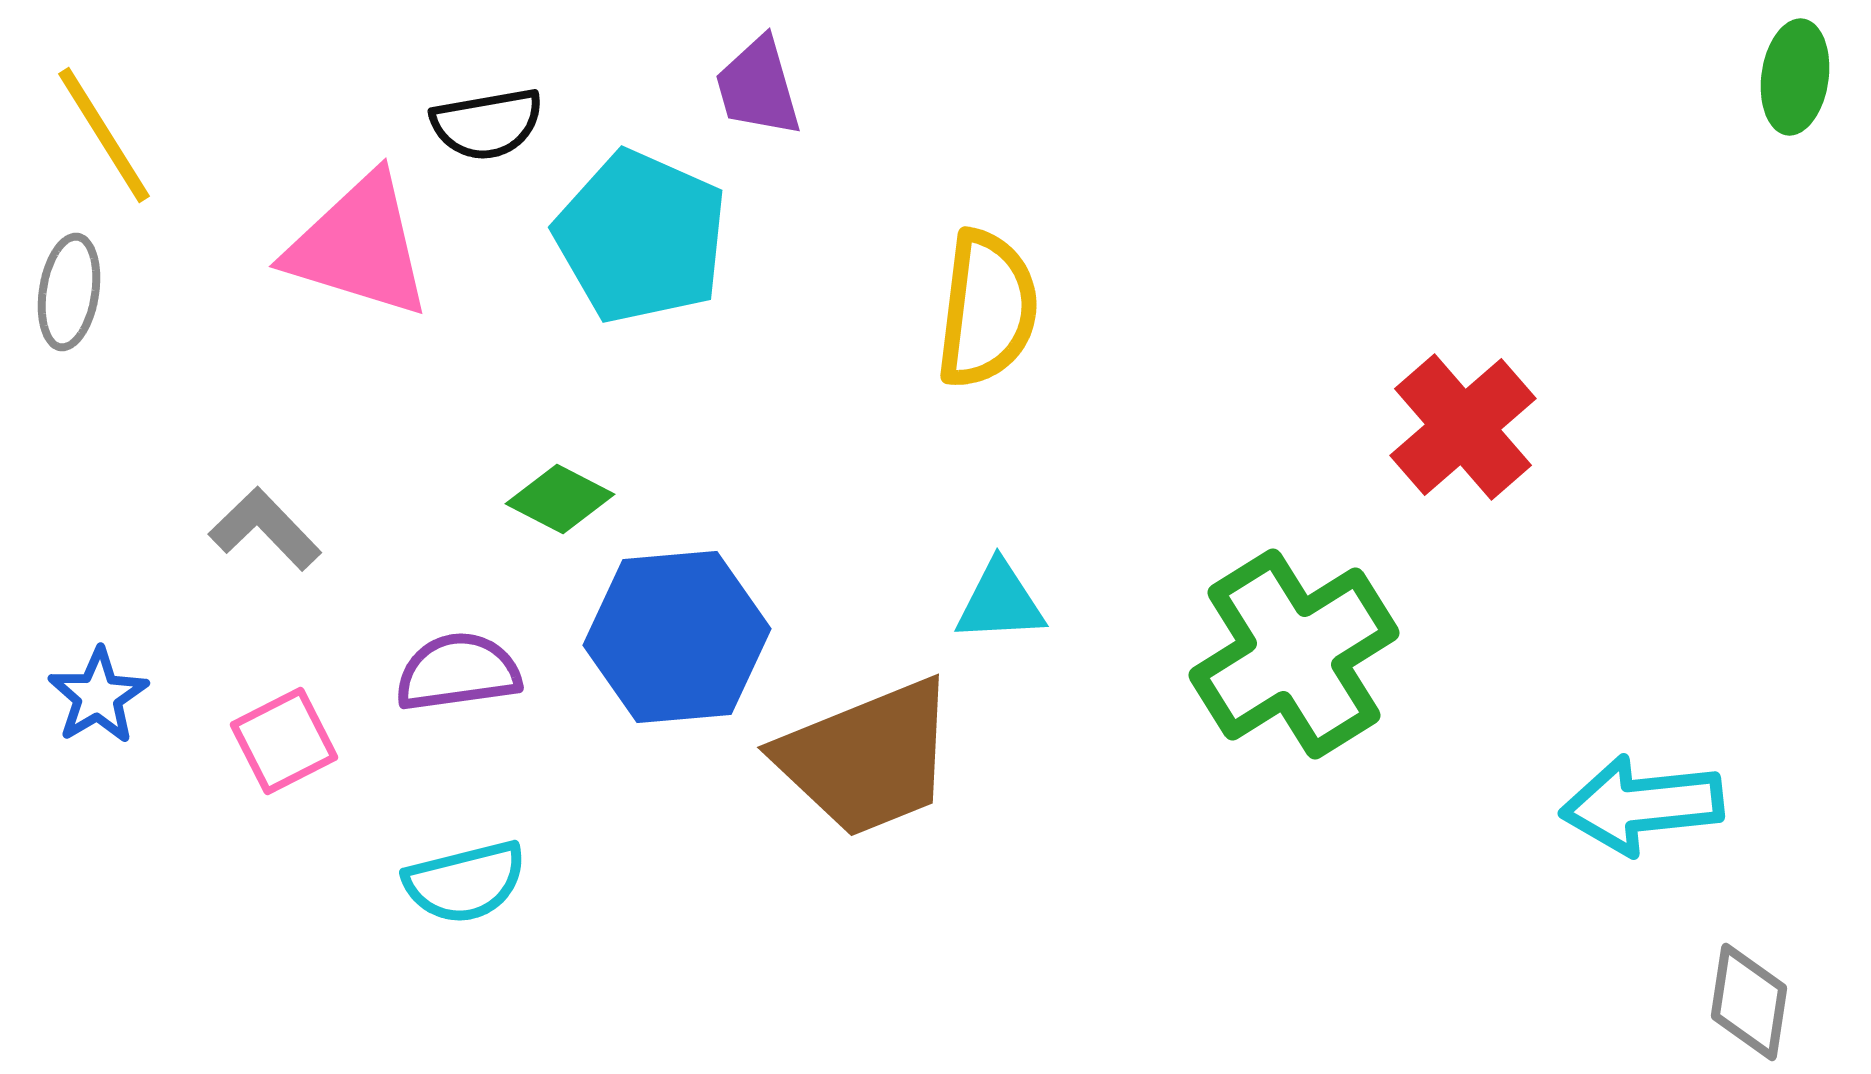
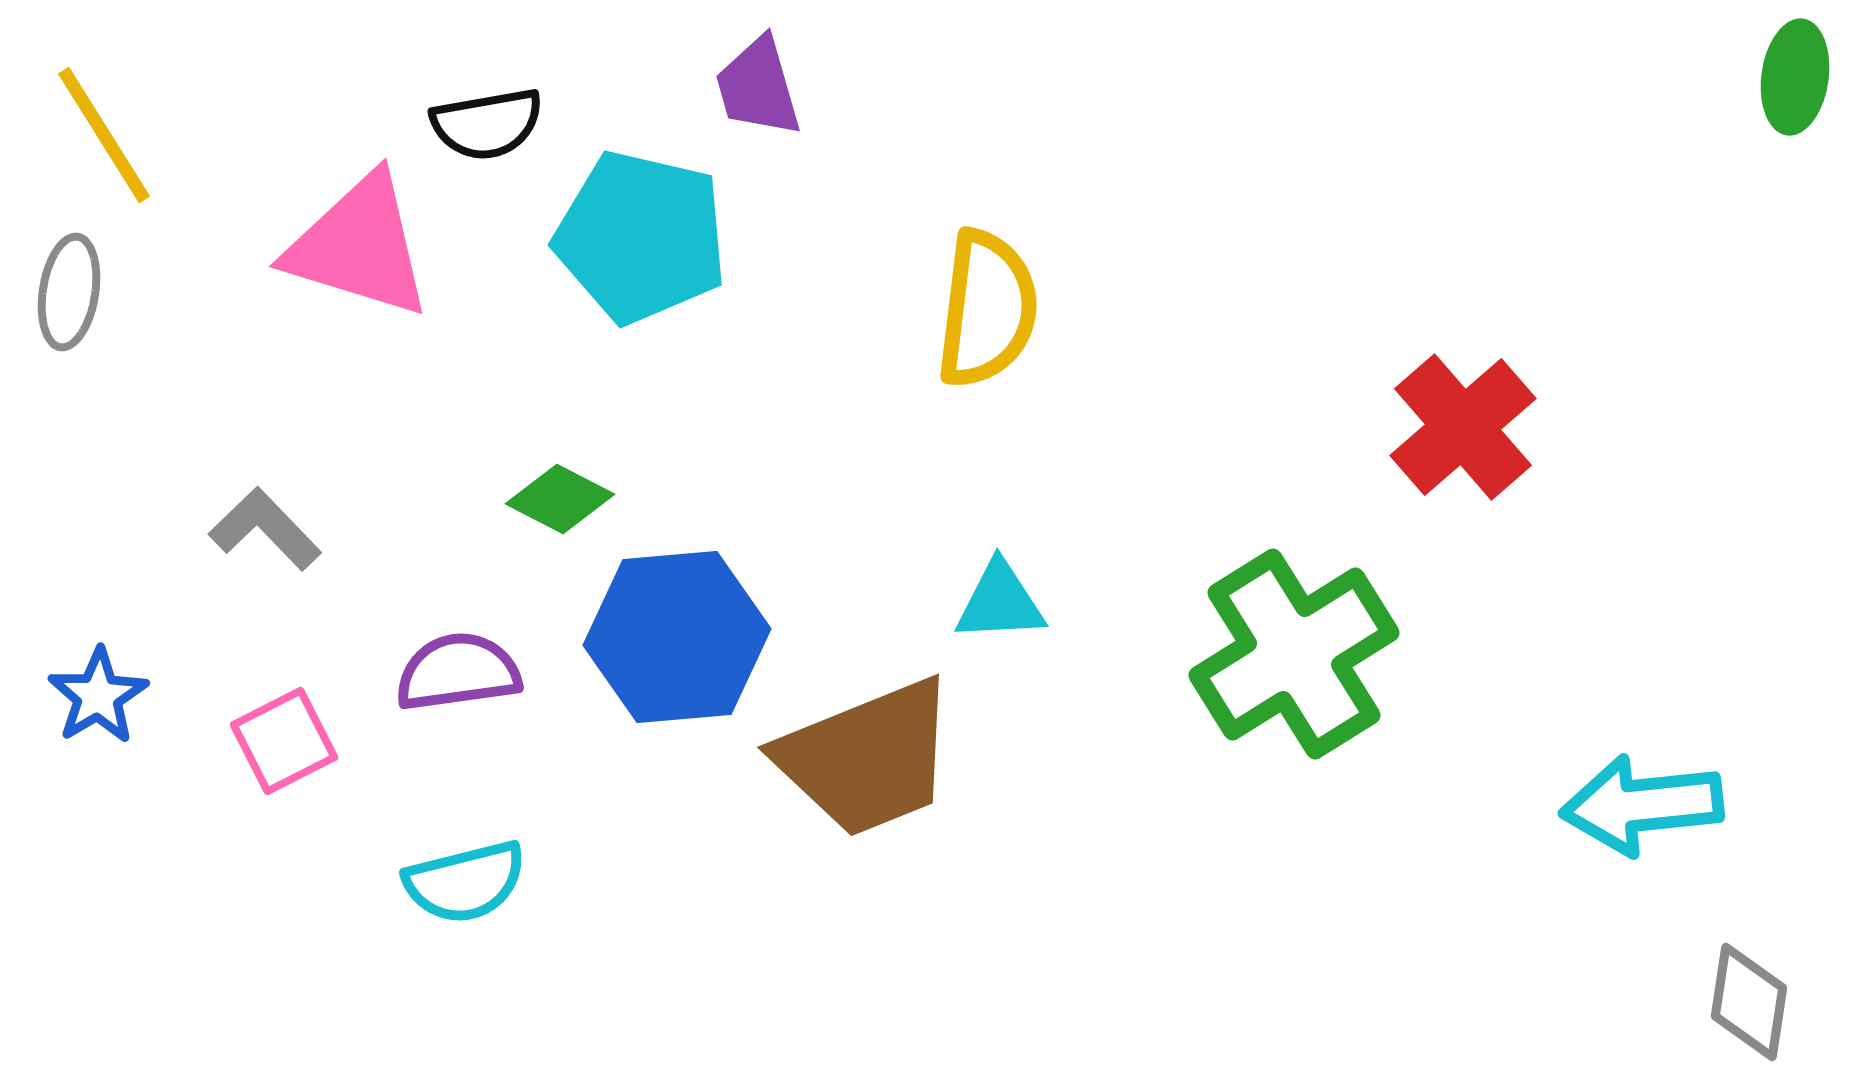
cyan pentagon: rotated 11 degrees counterclockwise
